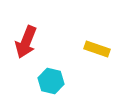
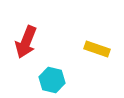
cyan hexagon: moved 1 px right, 1 px up
